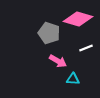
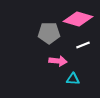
gray pentagon: rotated 20 degrees counterclockwise
white line: moved 3 px left, 3 px up
pink arrow: rotated 24 degrees counterclockwise
